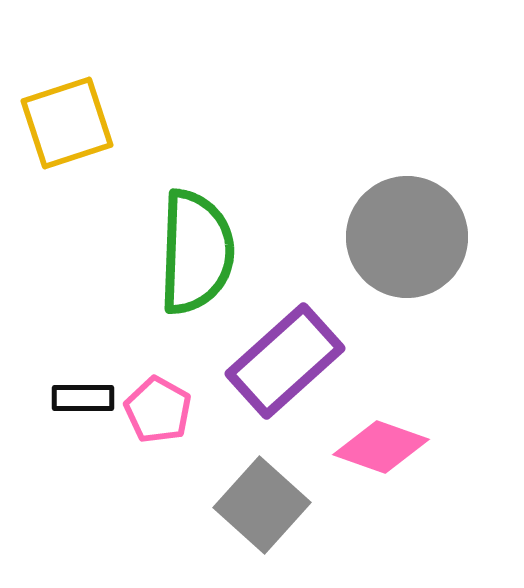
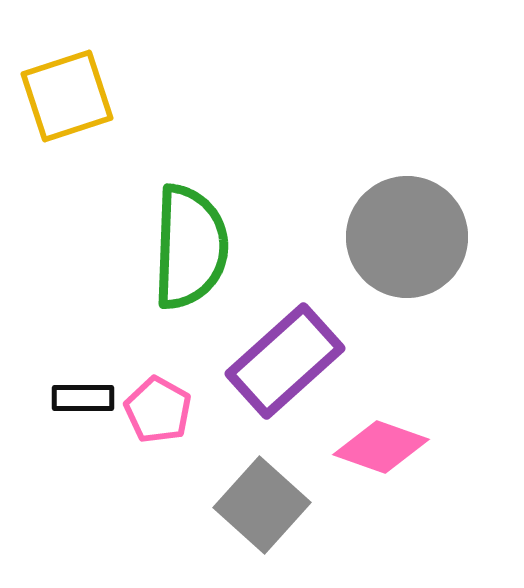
yellow square: moved 27 px up
green semicircle: moved 6 px left, 5 px up
